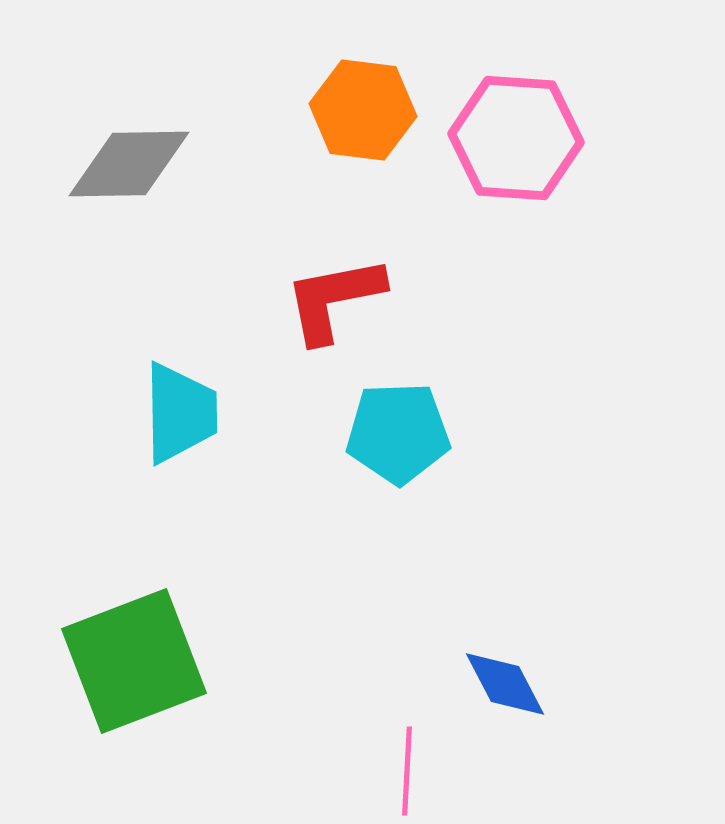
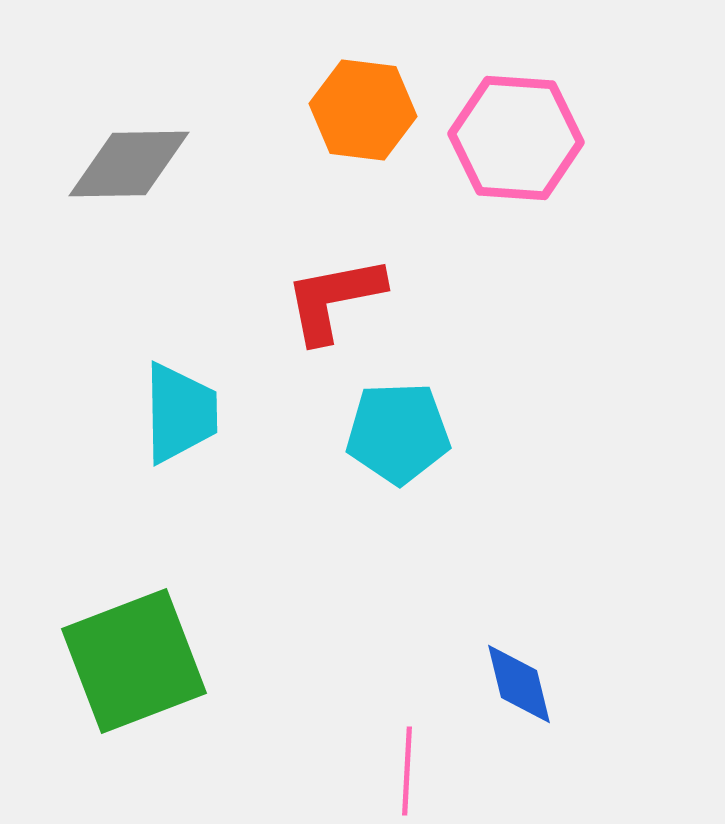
blue diamond: moved 14 px right; rotated 14 degrees clockwise
